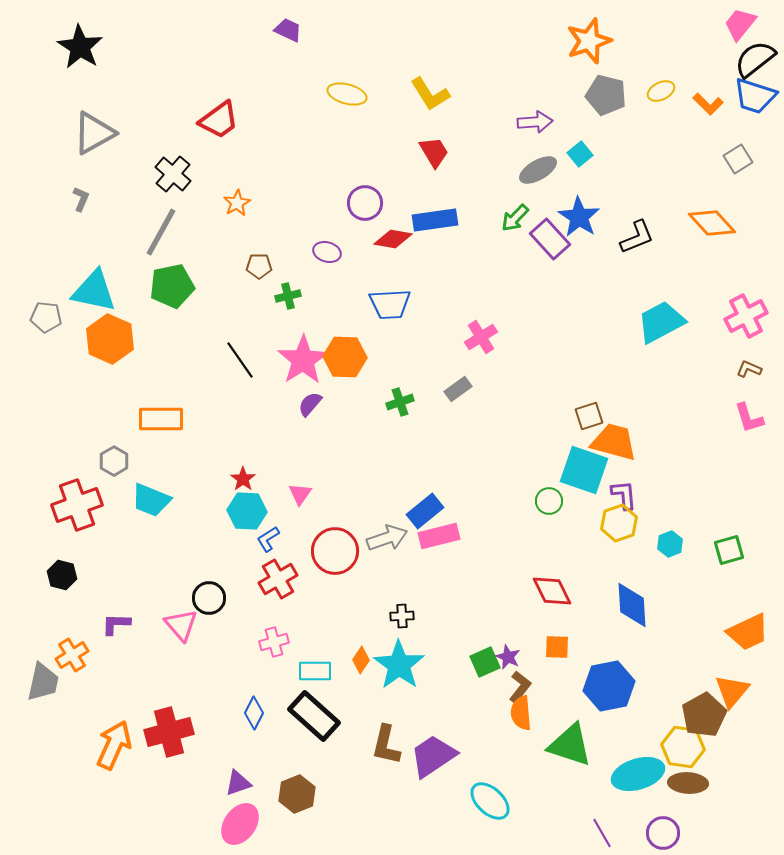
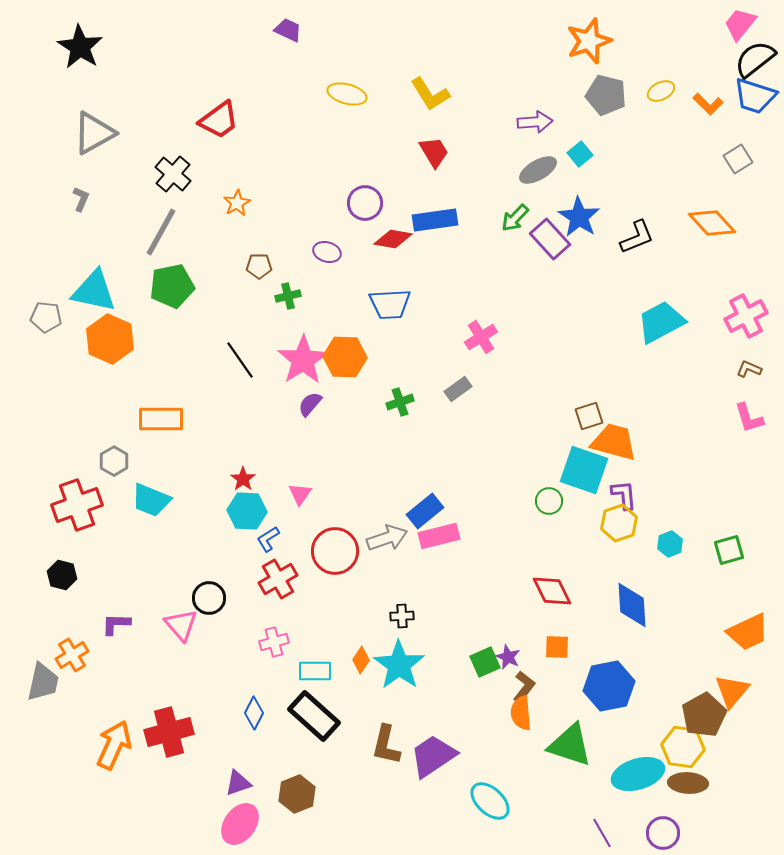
brown L-shape at (520, 687): moved 4 px right
